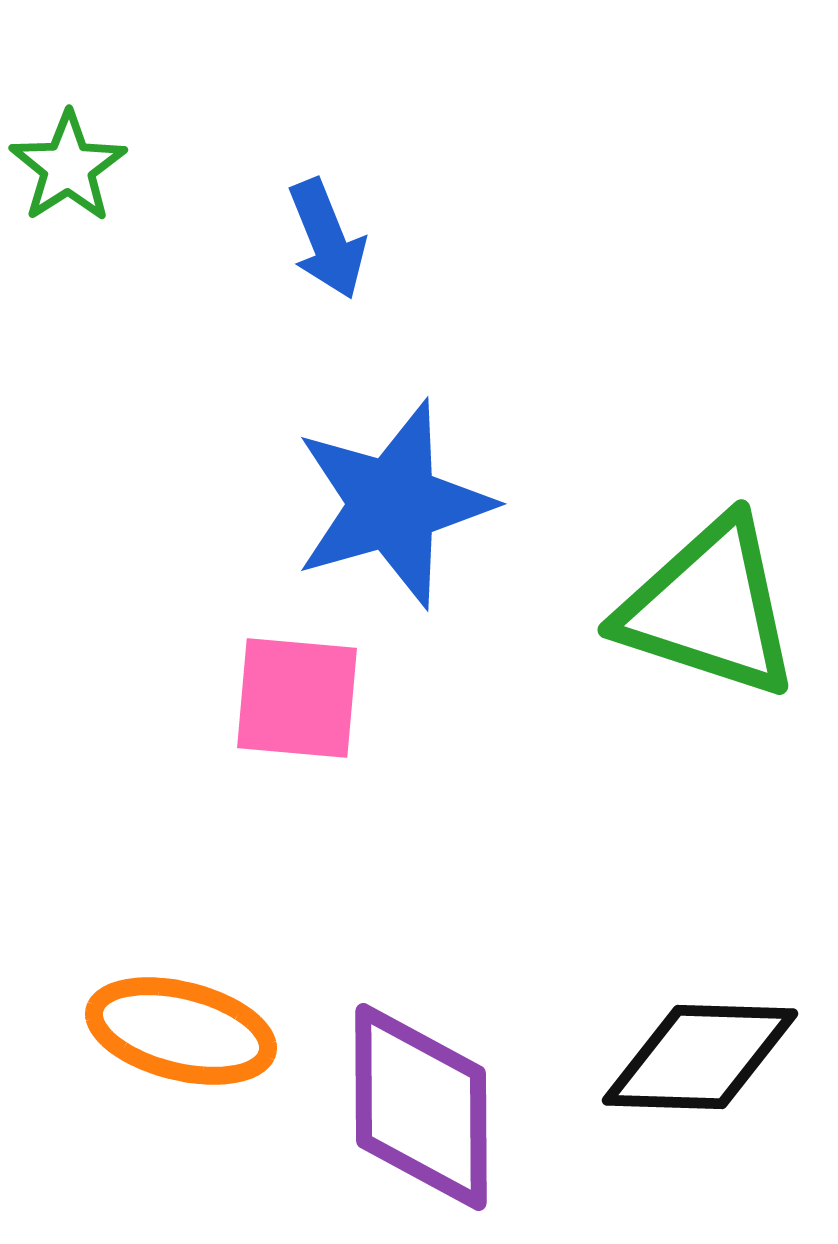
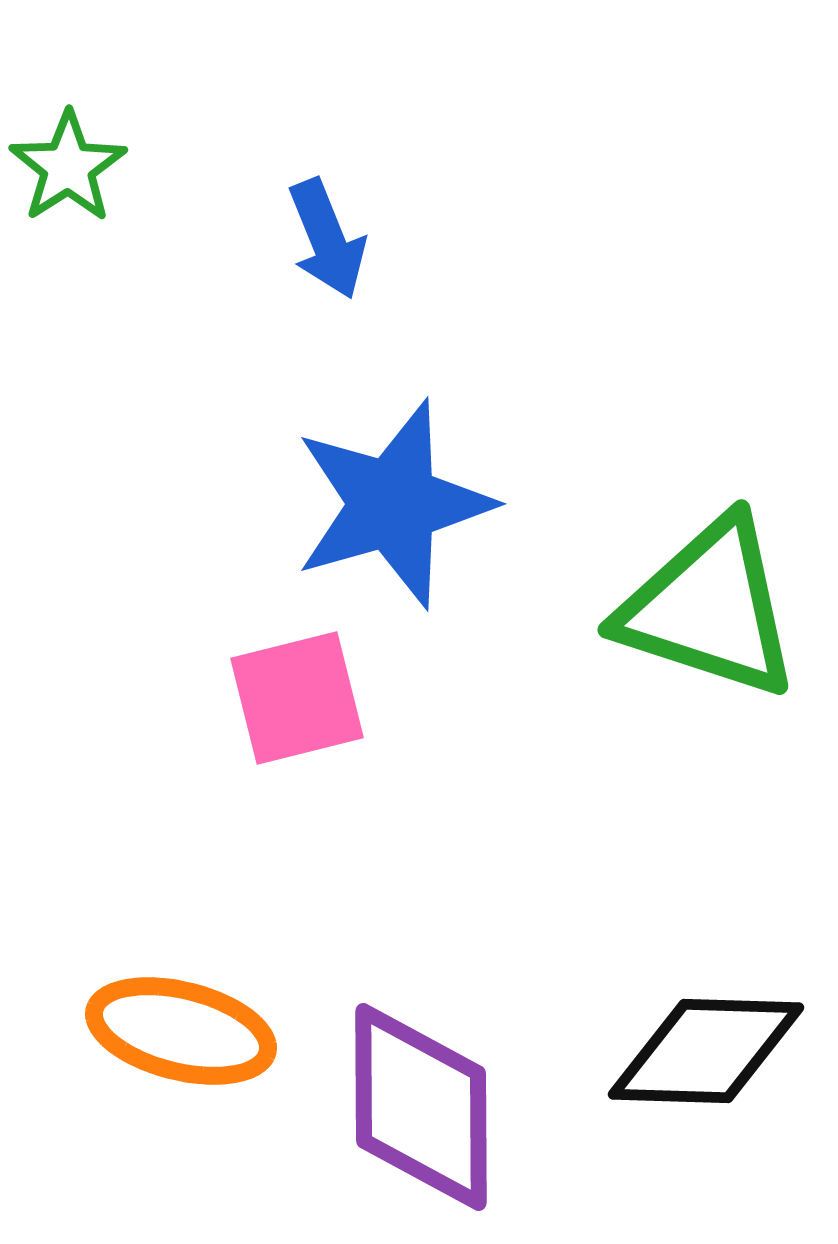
pink square: rotated 19 degrees counterclockwise
black diamond: moved 6 px right, 6 px up
